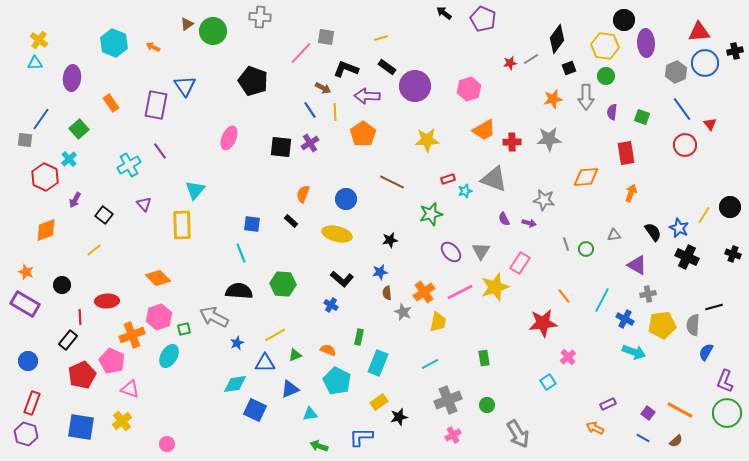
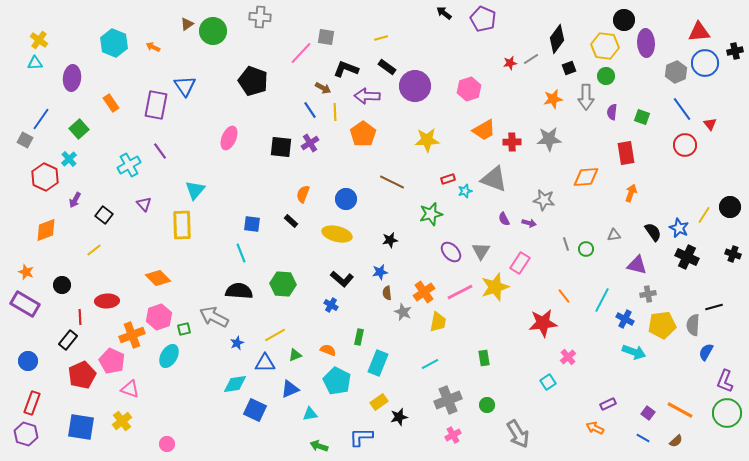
gray square at (25, 140): rotated 21 degrees clockwise
purple triangle at (637, 265): rotated 15 degrees counterclockwise
